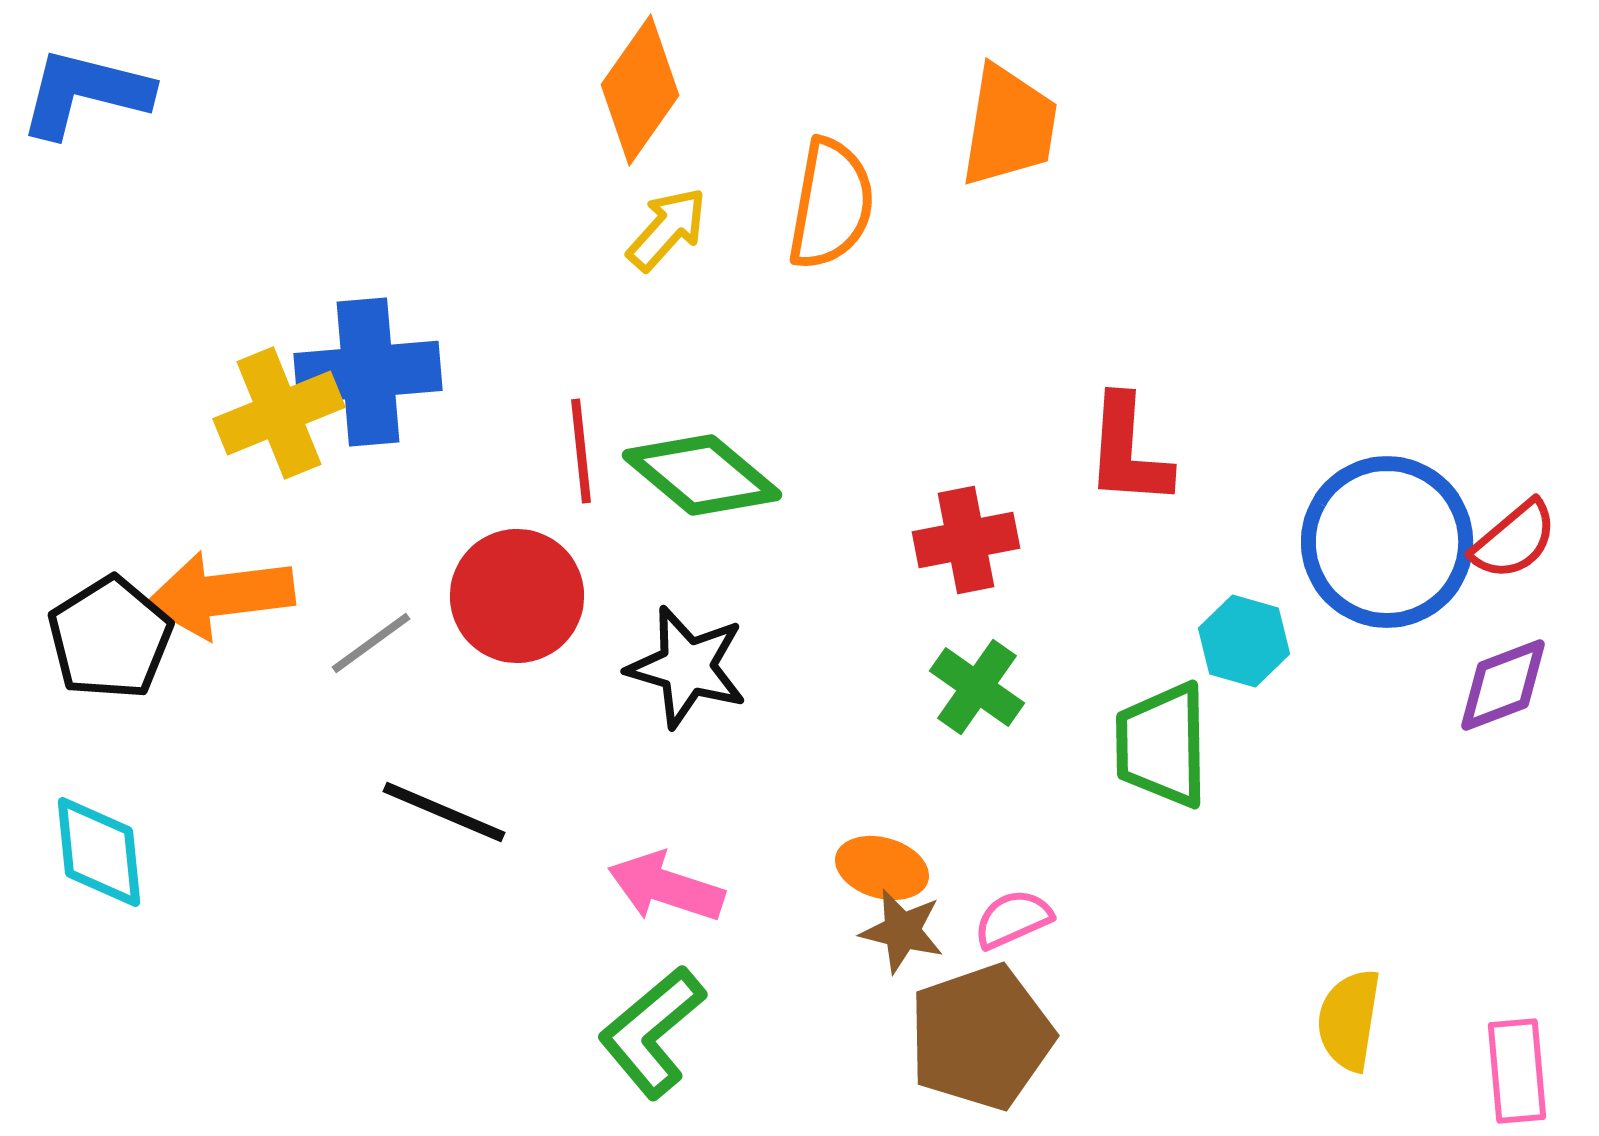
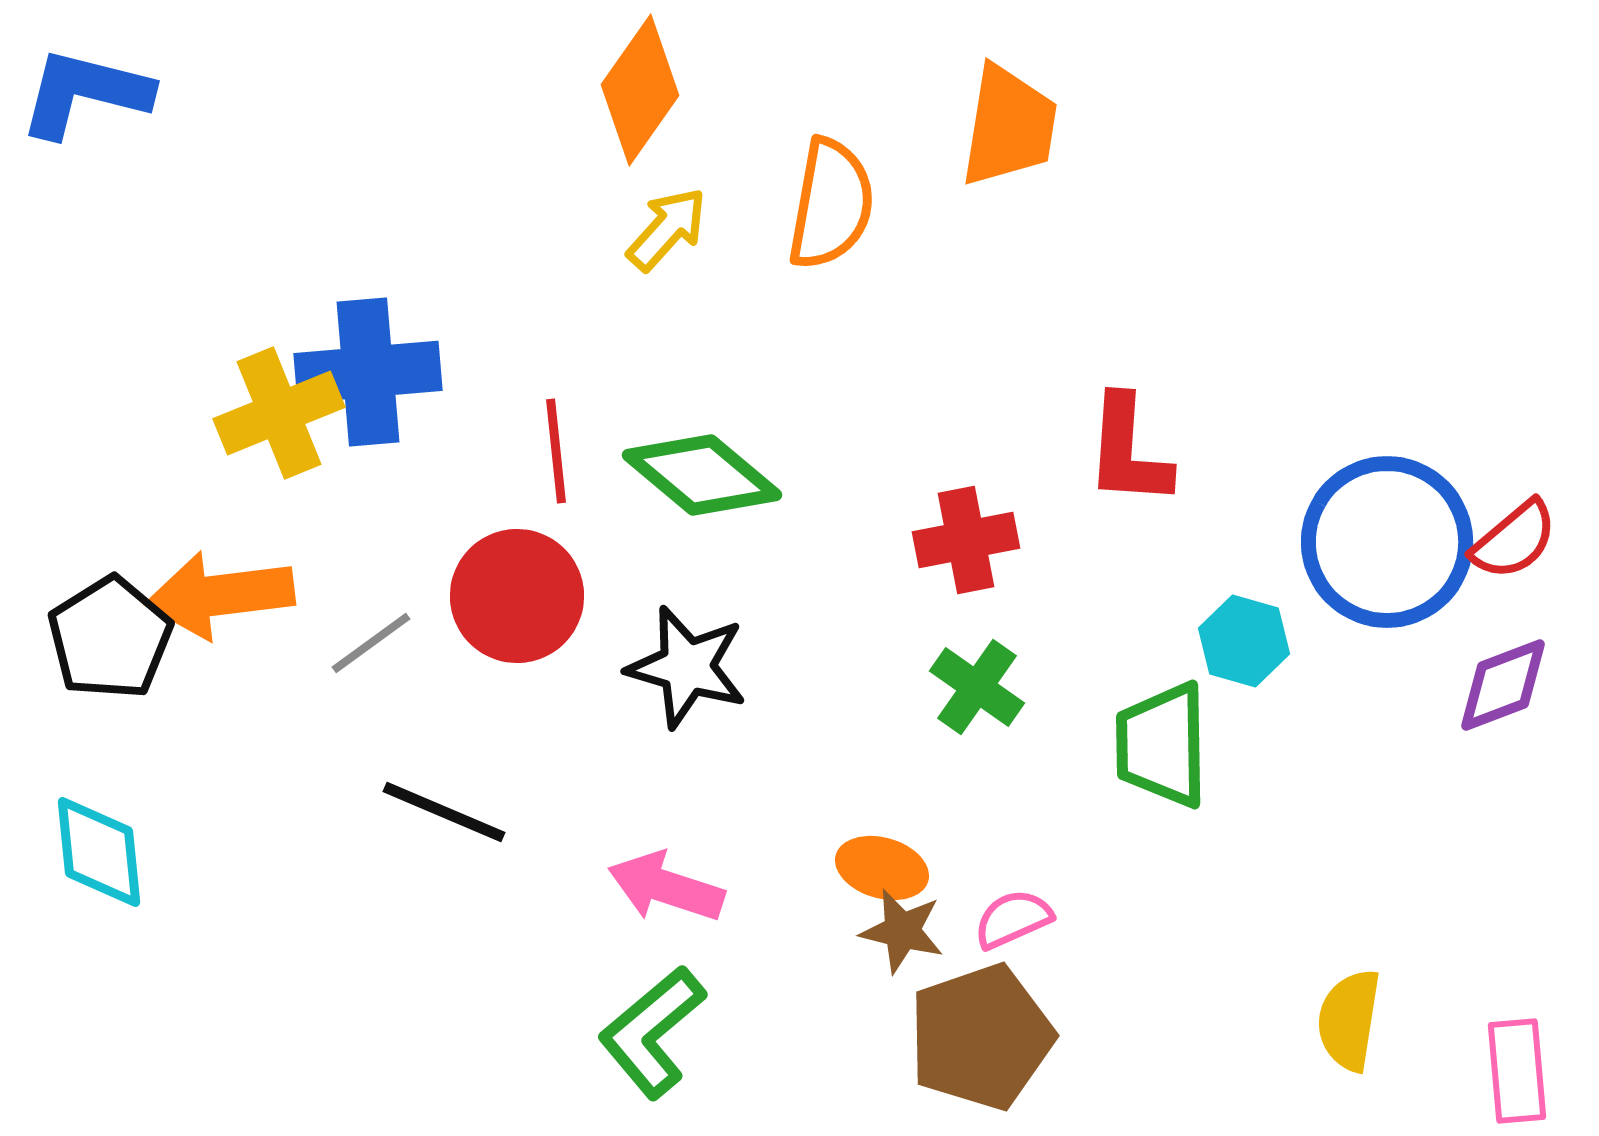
red line: moved 25 px left
